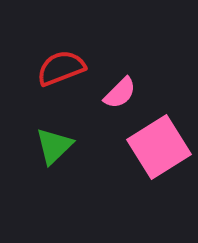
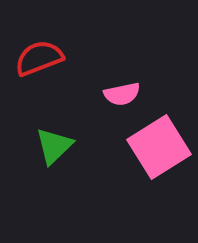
red semicircle: moved 22 px left, 10 px up
pink semicircle: moved 2 px right, 1 px down; rotated 33 degrees clockwise
